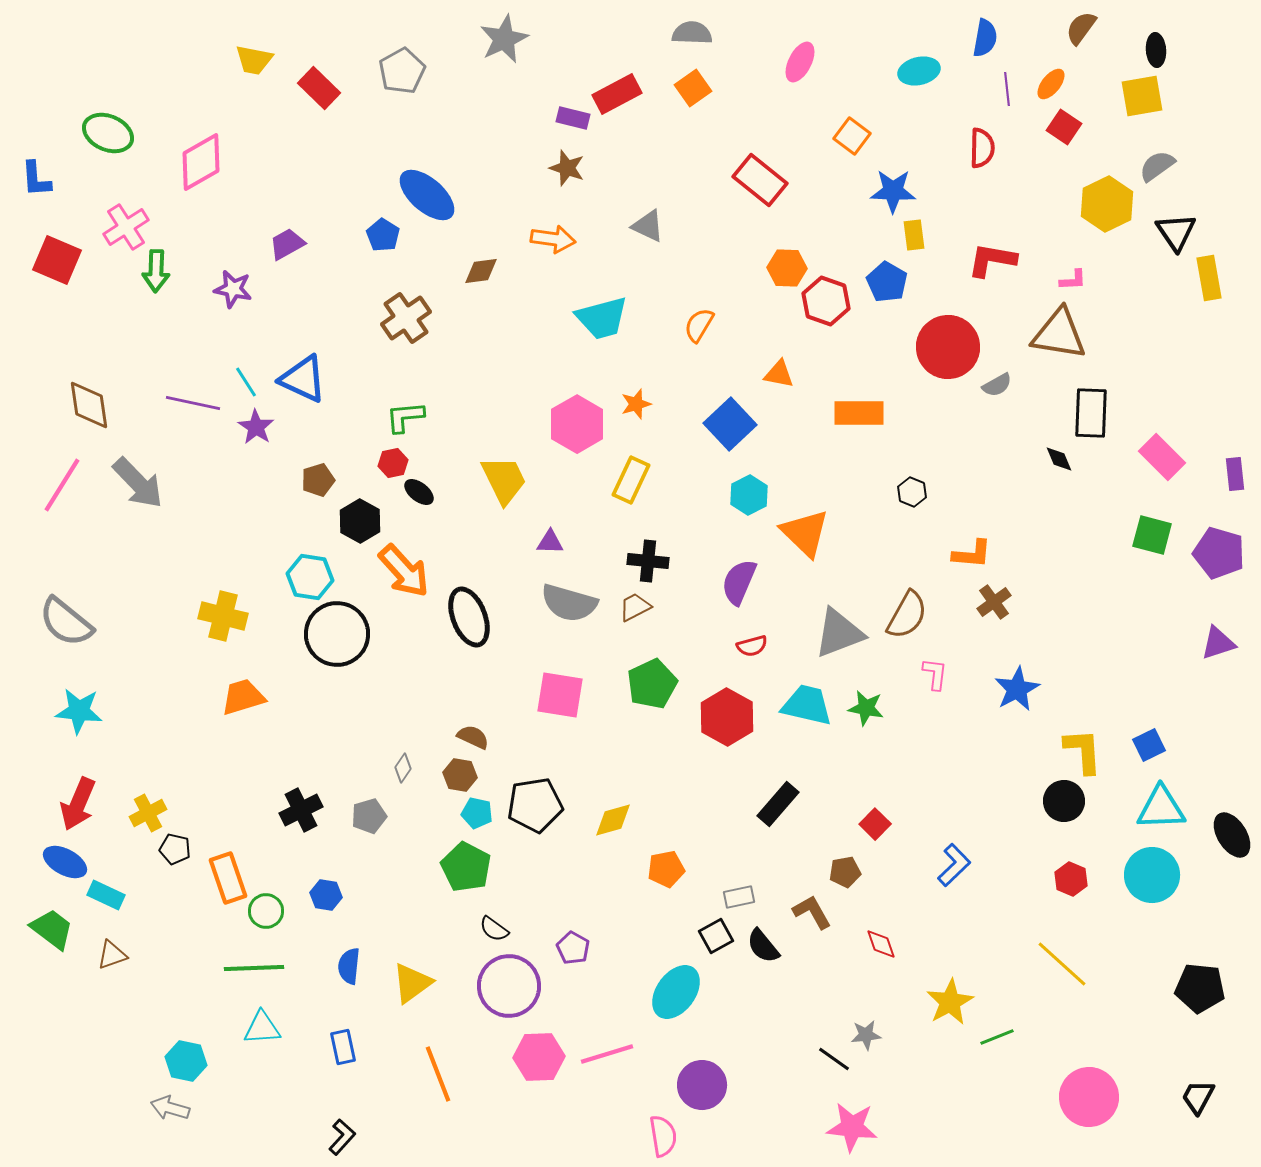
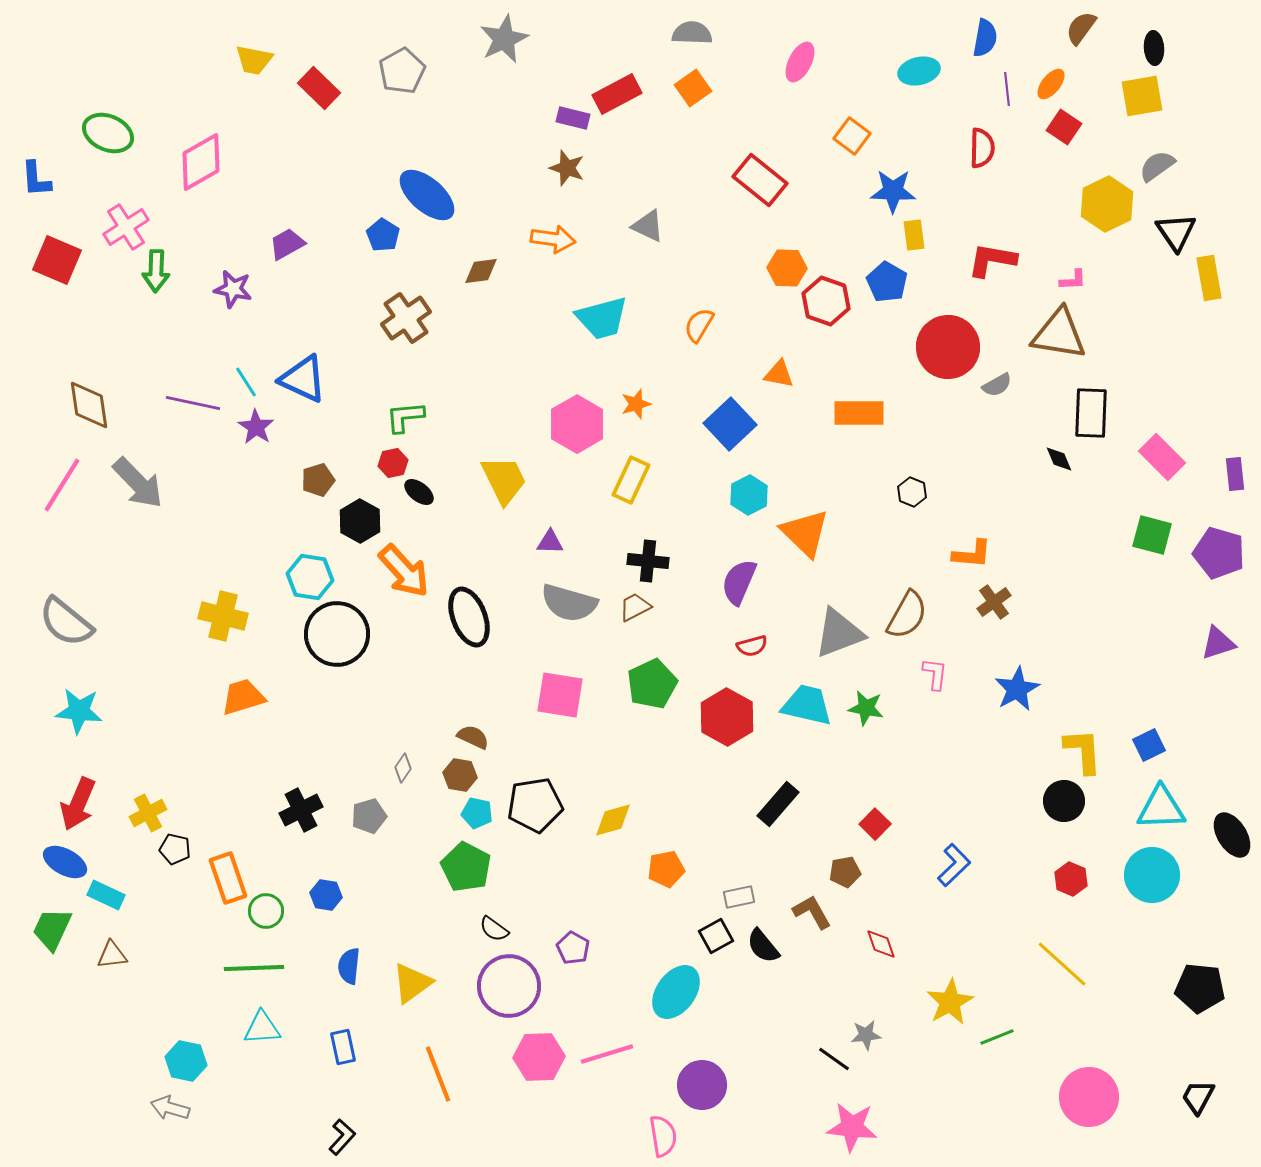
black ellipse at (1156, 50): moved 2 px left, 2 px up
green trapezoid at (52, 929): rotated 102 degrees counterclockwise
brown triangle at (112, 955): rotated 12 degrees clockwise
